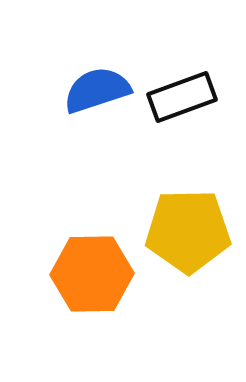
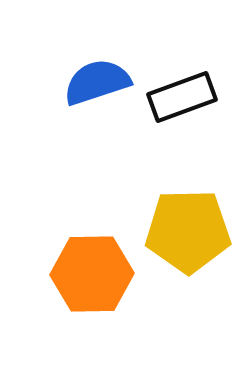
blue semicircle: moved 8 px up
